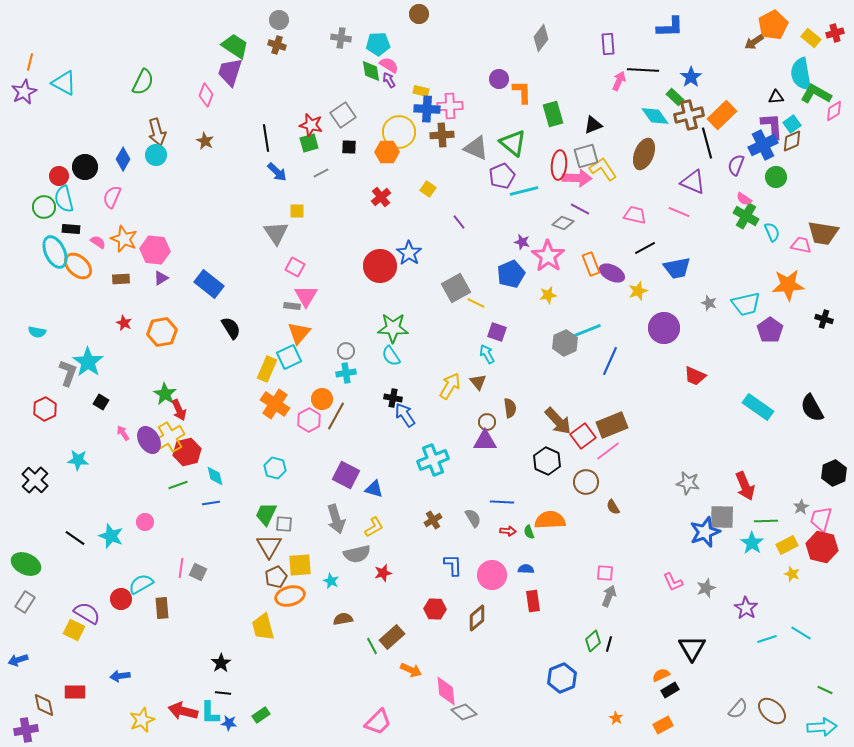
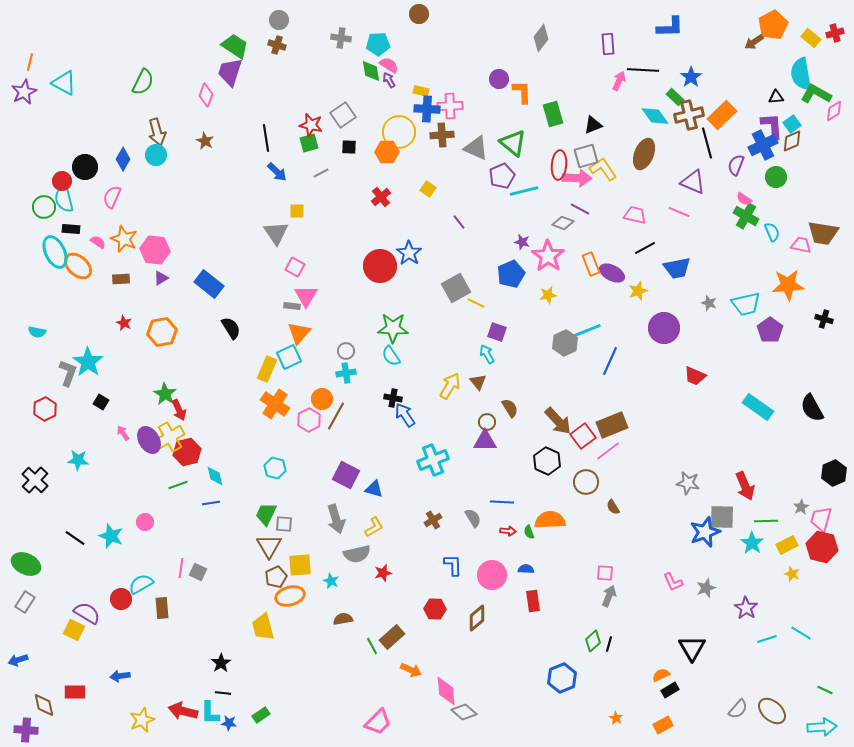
red circle at (59, 176): moved 3 px right, 5 px down
brown semicircle at (510, 408): rotated 24 degrees counterclockwise
purple cross at (26, 730): rotated 15 degrees clockwise
